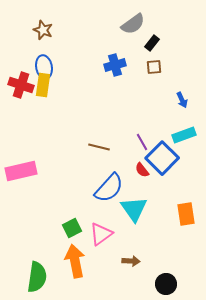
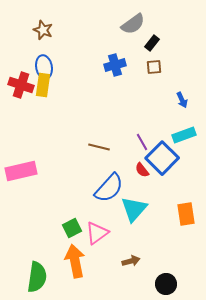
cyan triangle: rotated 16 degrees clockwise
pink triangle: moved 4 px left, 1 px up
brown arrow: rotated 18 degrees counterclockwise
